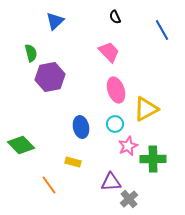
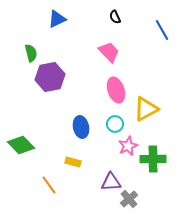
blue triangle: moved 2 px right, 2 px up; rotated 18 degrees clockwise
